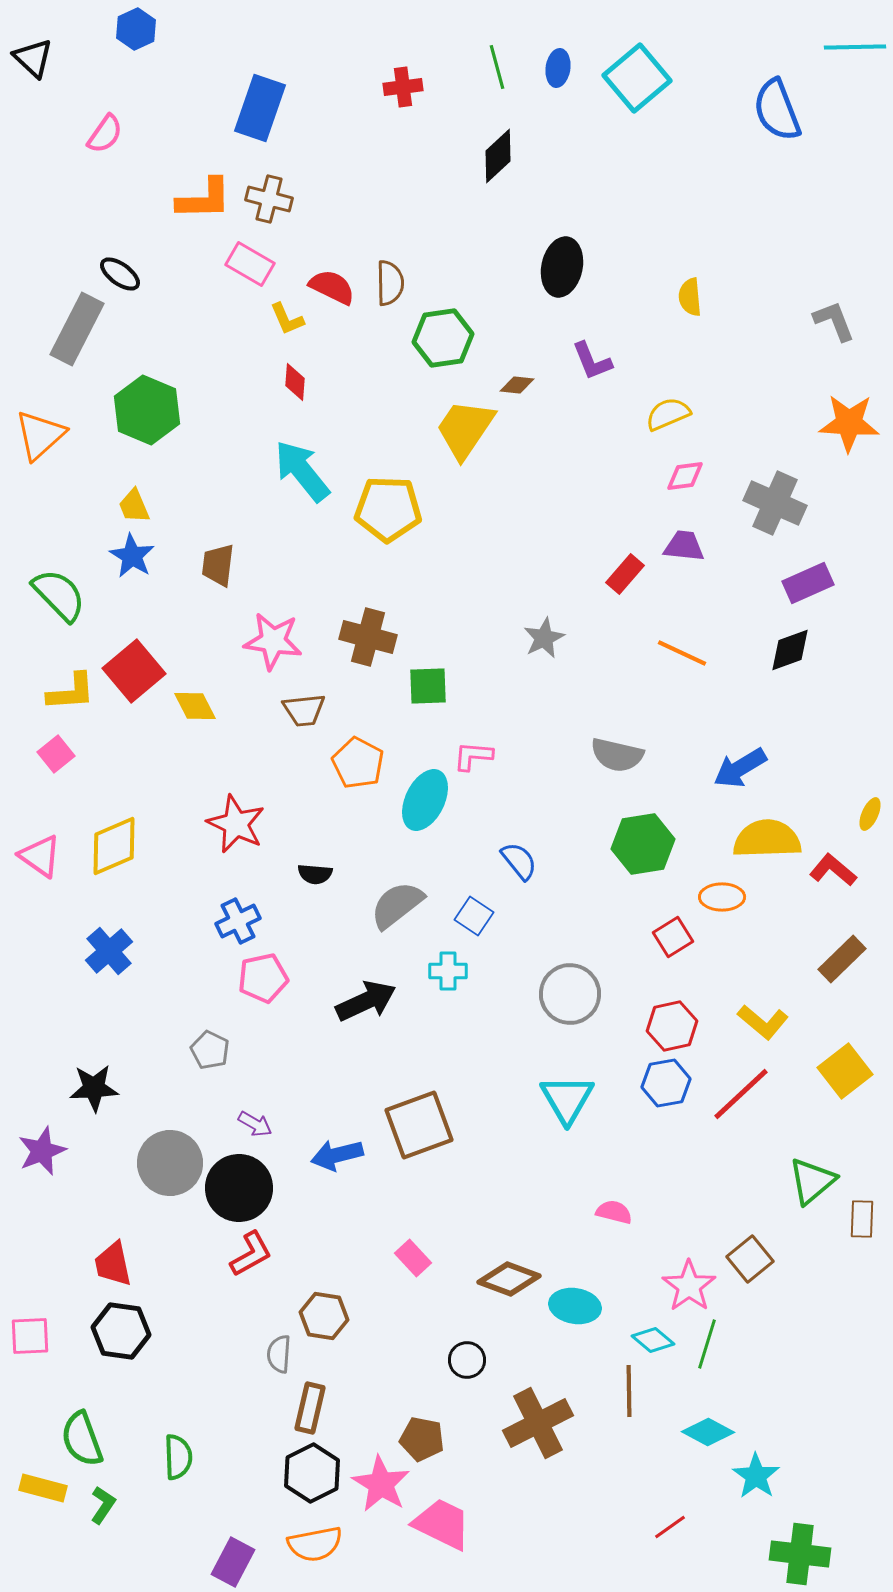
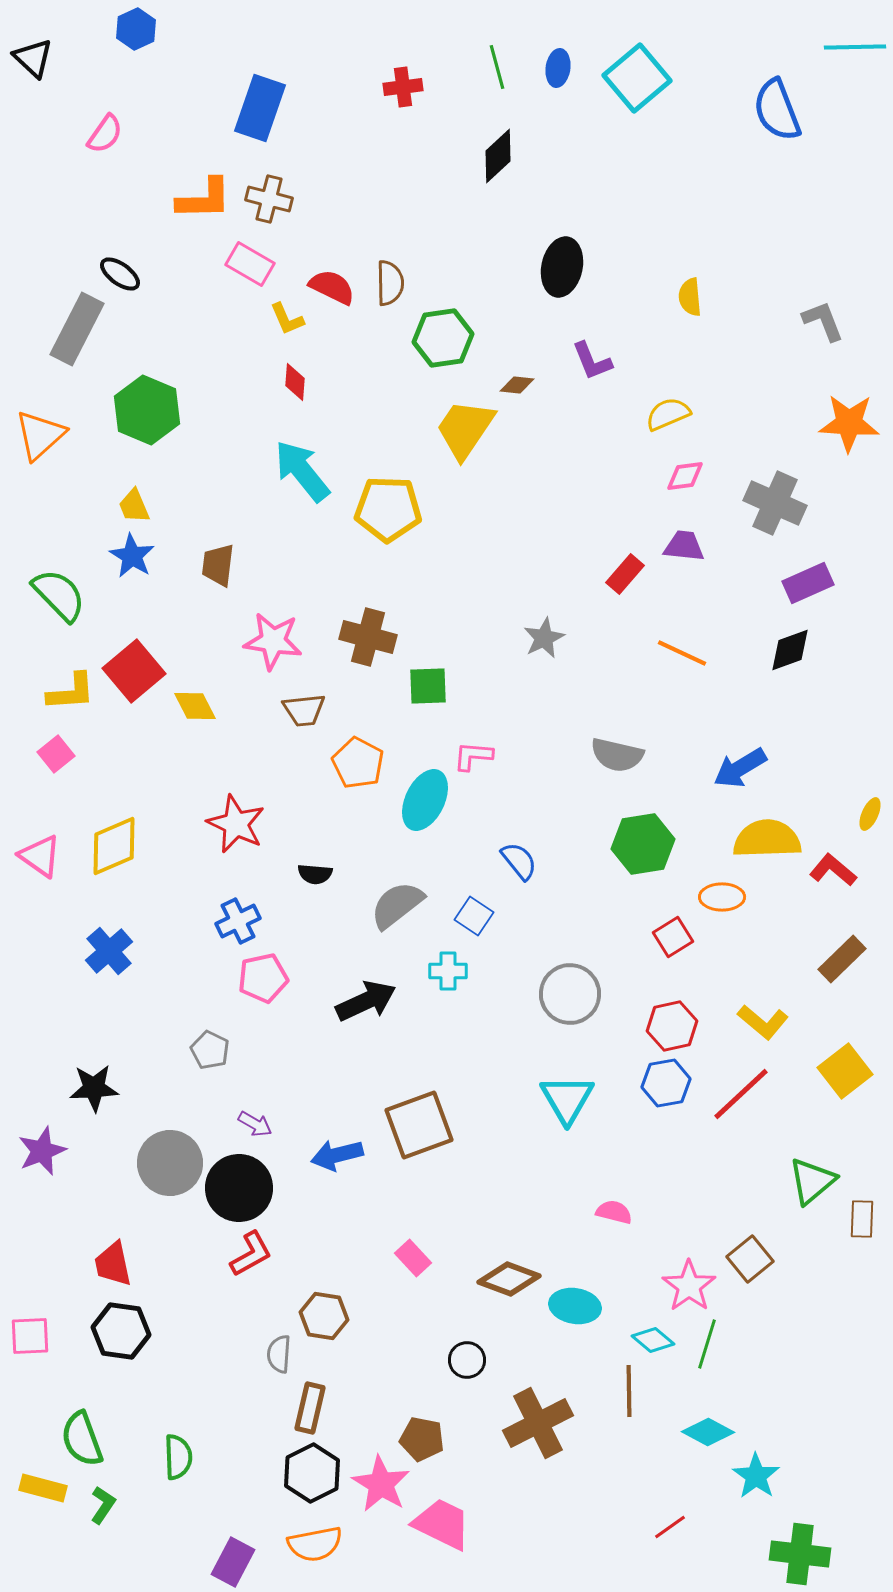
gray L-shape at (834, 321): moved 11 px left
